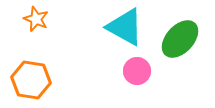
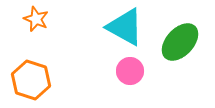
green ellipse: moved 3 px down
pink circle: moved 7 px left
orange hexagon: rotated 9 degrees clockwise
